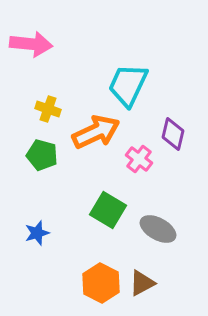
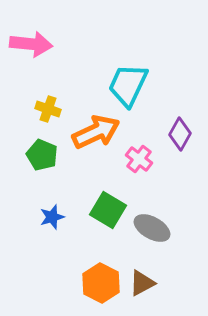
purple diamond: moved 7 px right; rotated 16 degrees clockwise
green pentagon: rotated 8 degrees clockwise
gray ellipse: moved 6 px left, 1 px up
blue star: moved 15 px right, 16 px up
